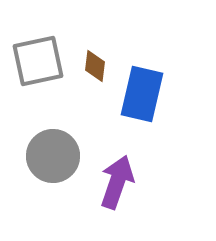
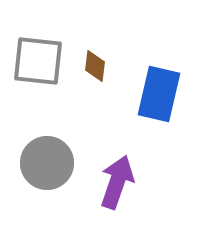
gray square: rotated 18 degrees clockwise
blue rectangle: moved 17 px right
gray circle: moved 6 px left, 7 px down
